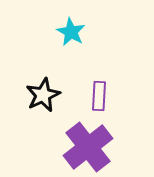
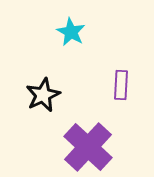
purple rectangle: moved 22 px right, 11 px up
purple cross: rotated 9 degrees counterclockwise
